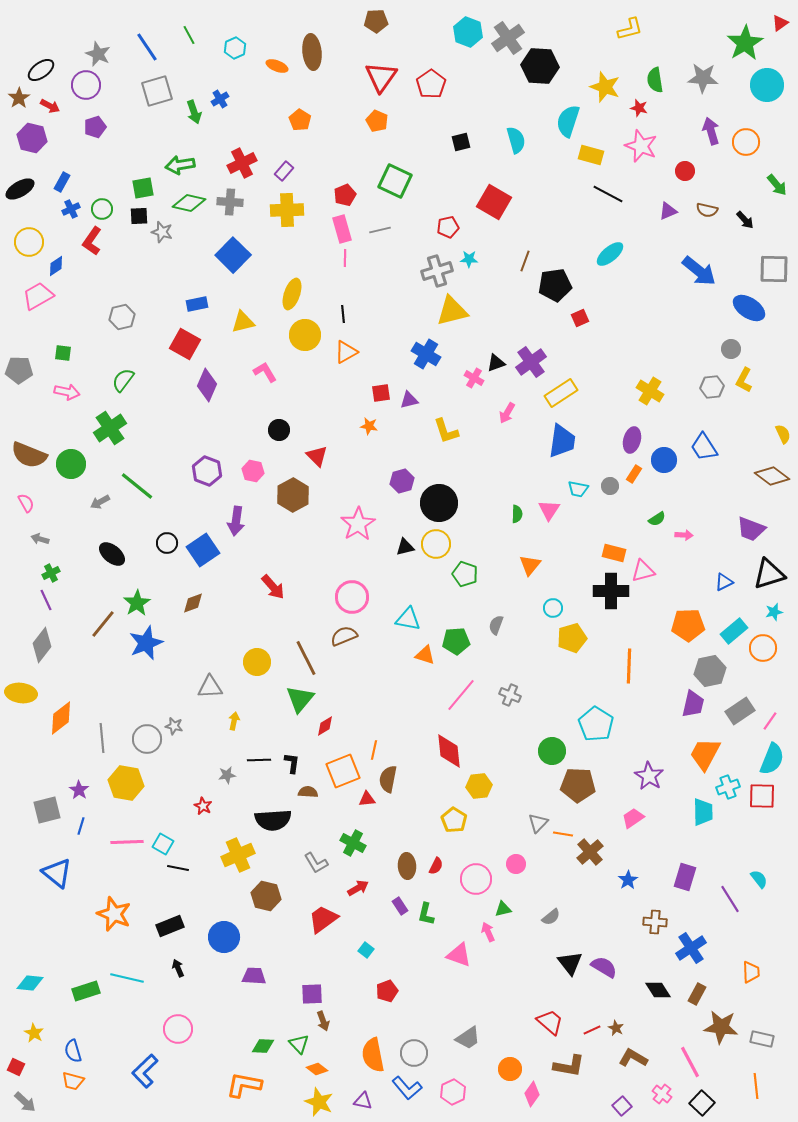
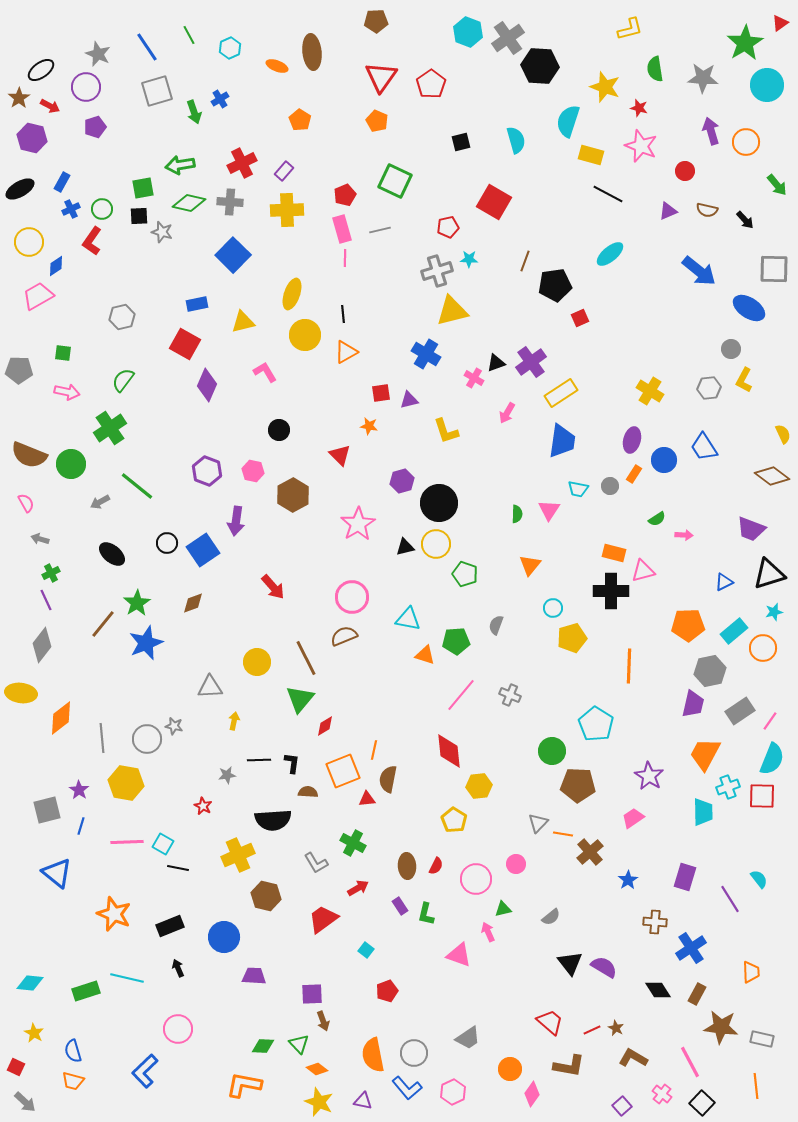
cyan hexagon at (235, 48): moved 5 px left
green semicircle at (655, 80): moved 11 px up
purple circle at (86, 85): moved 2 px down
gray hexagon at (712, 387): moved 3 px left, 1 px down
red triangle at (317, 456): moved 23 px right, 1 px up
